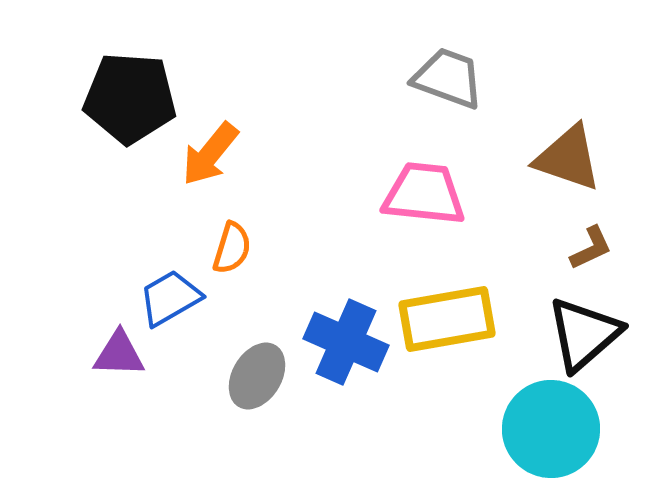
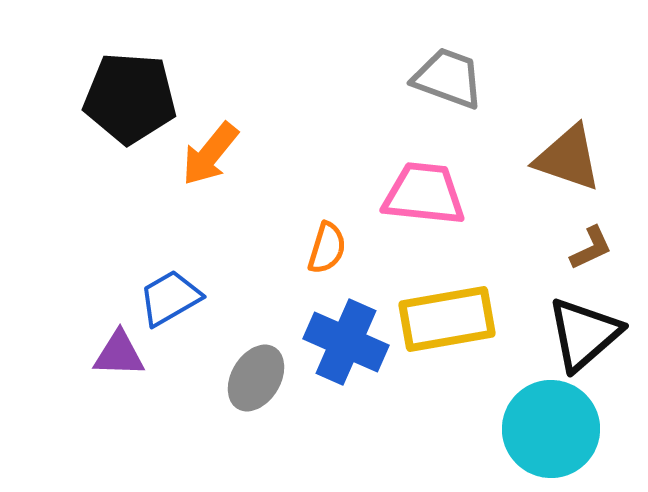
orange semicircle: moved 95 px right
gray ellipse: moved 1 px left, 2 px down
